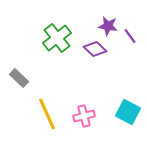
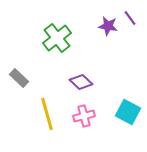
purple line: moved 18 px up
purple diamond: moved 14 px left, 33 px down
yellow line: rotated 8 degrees clockwise
